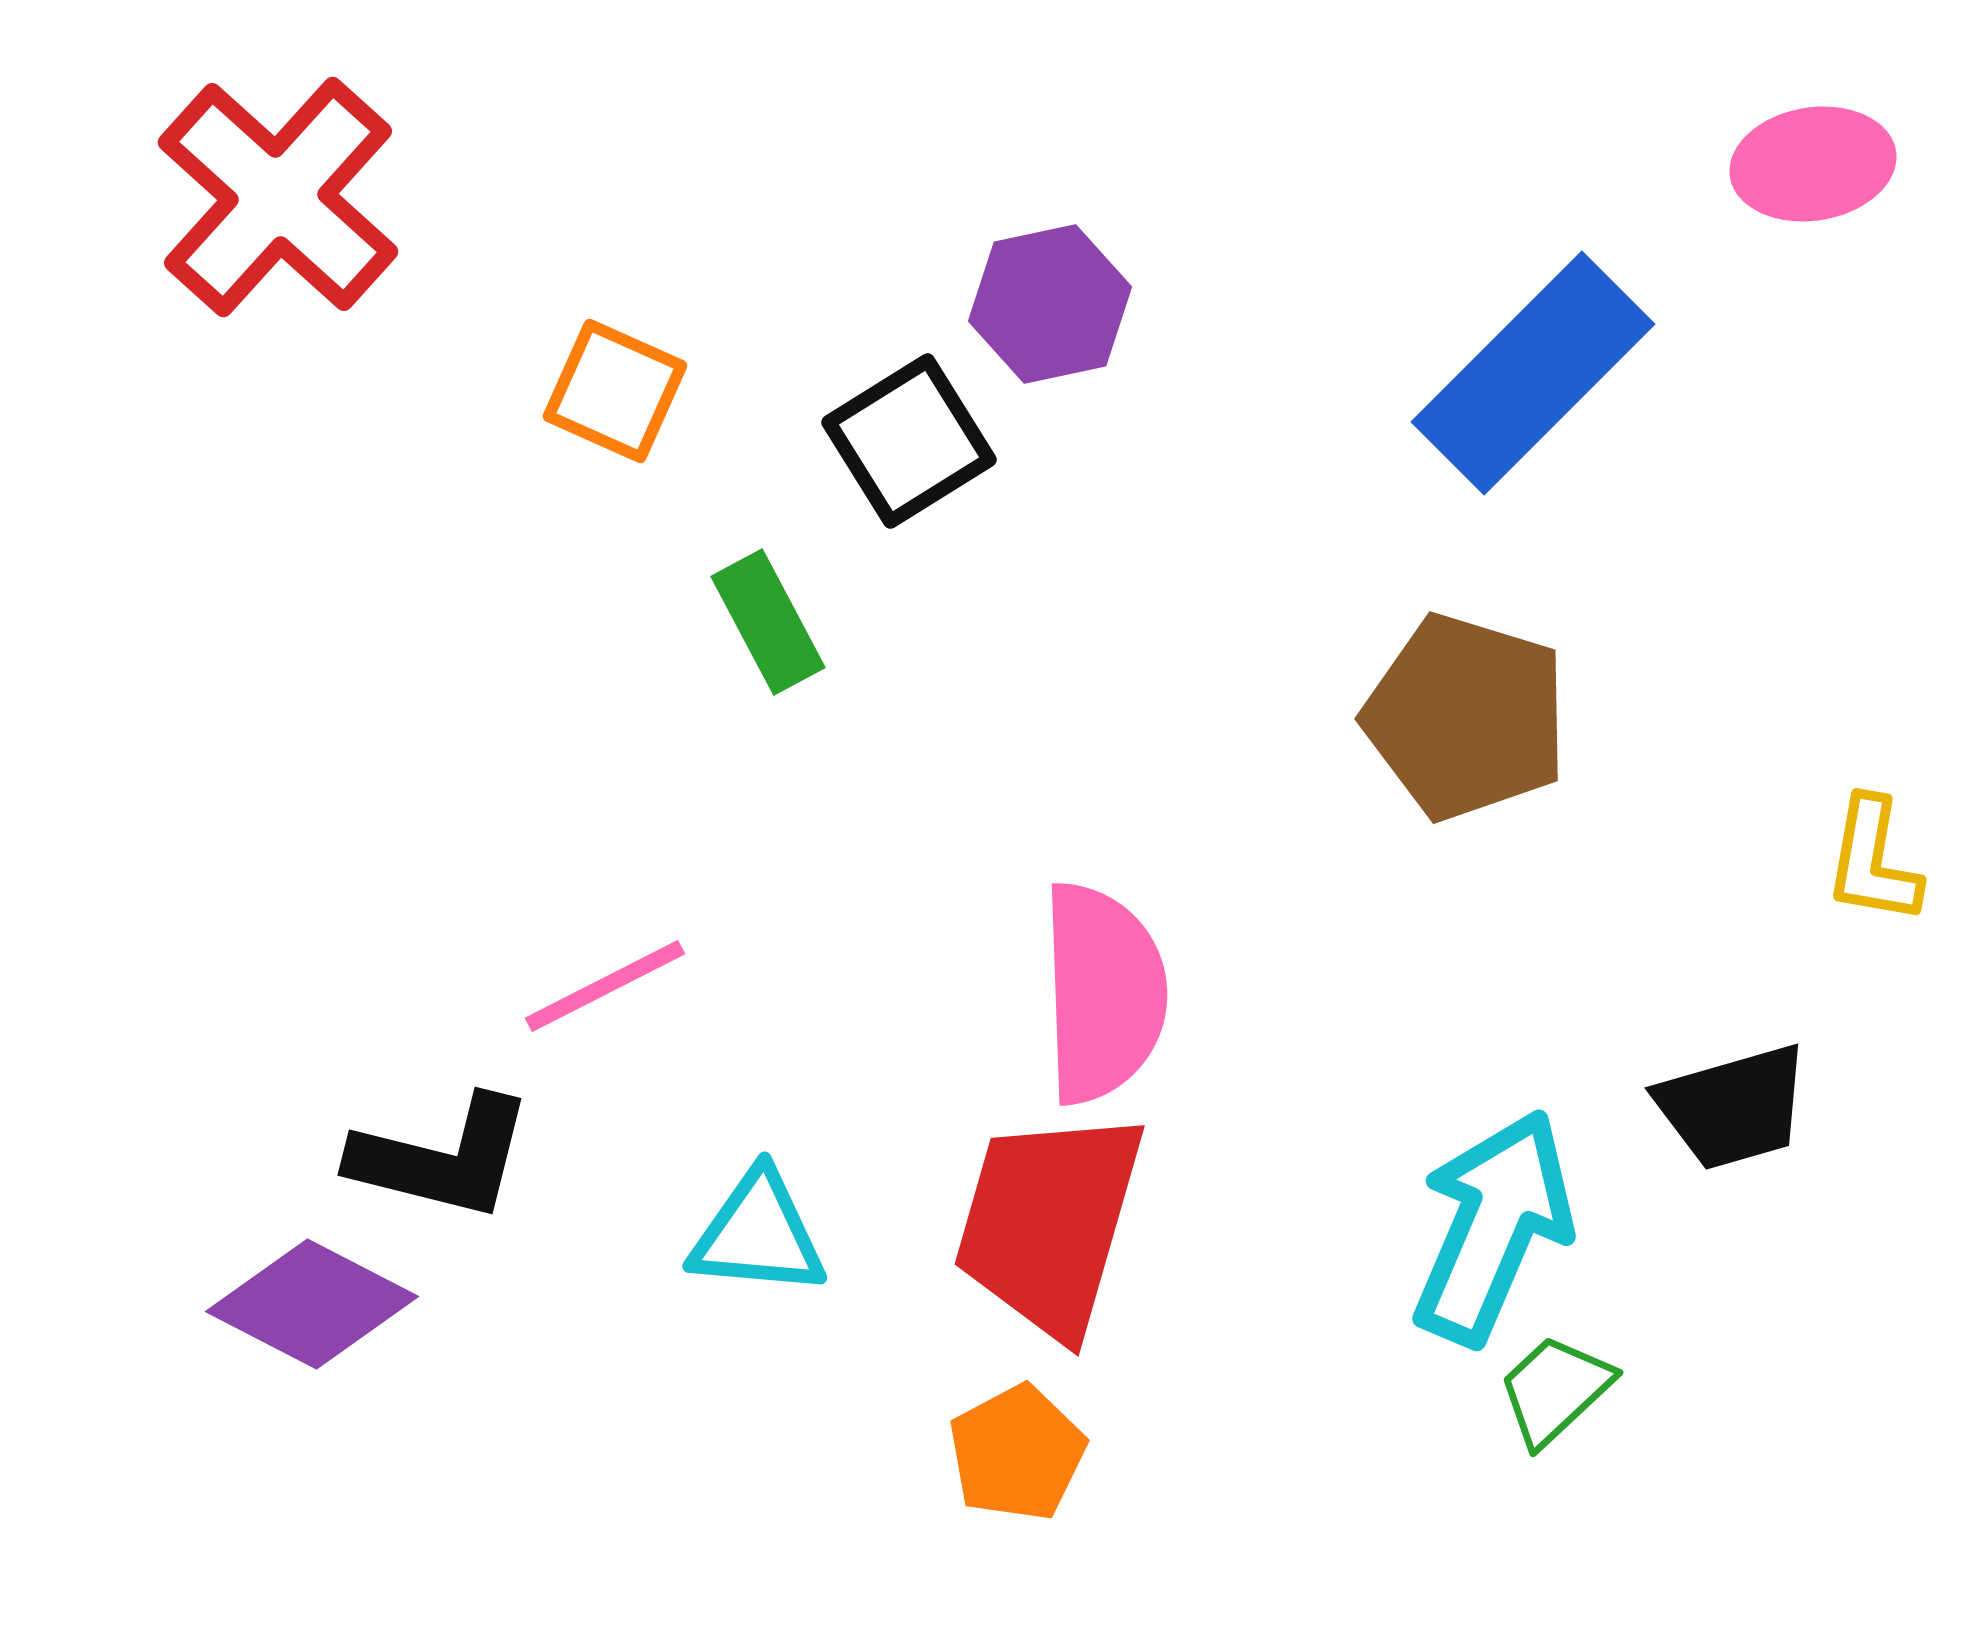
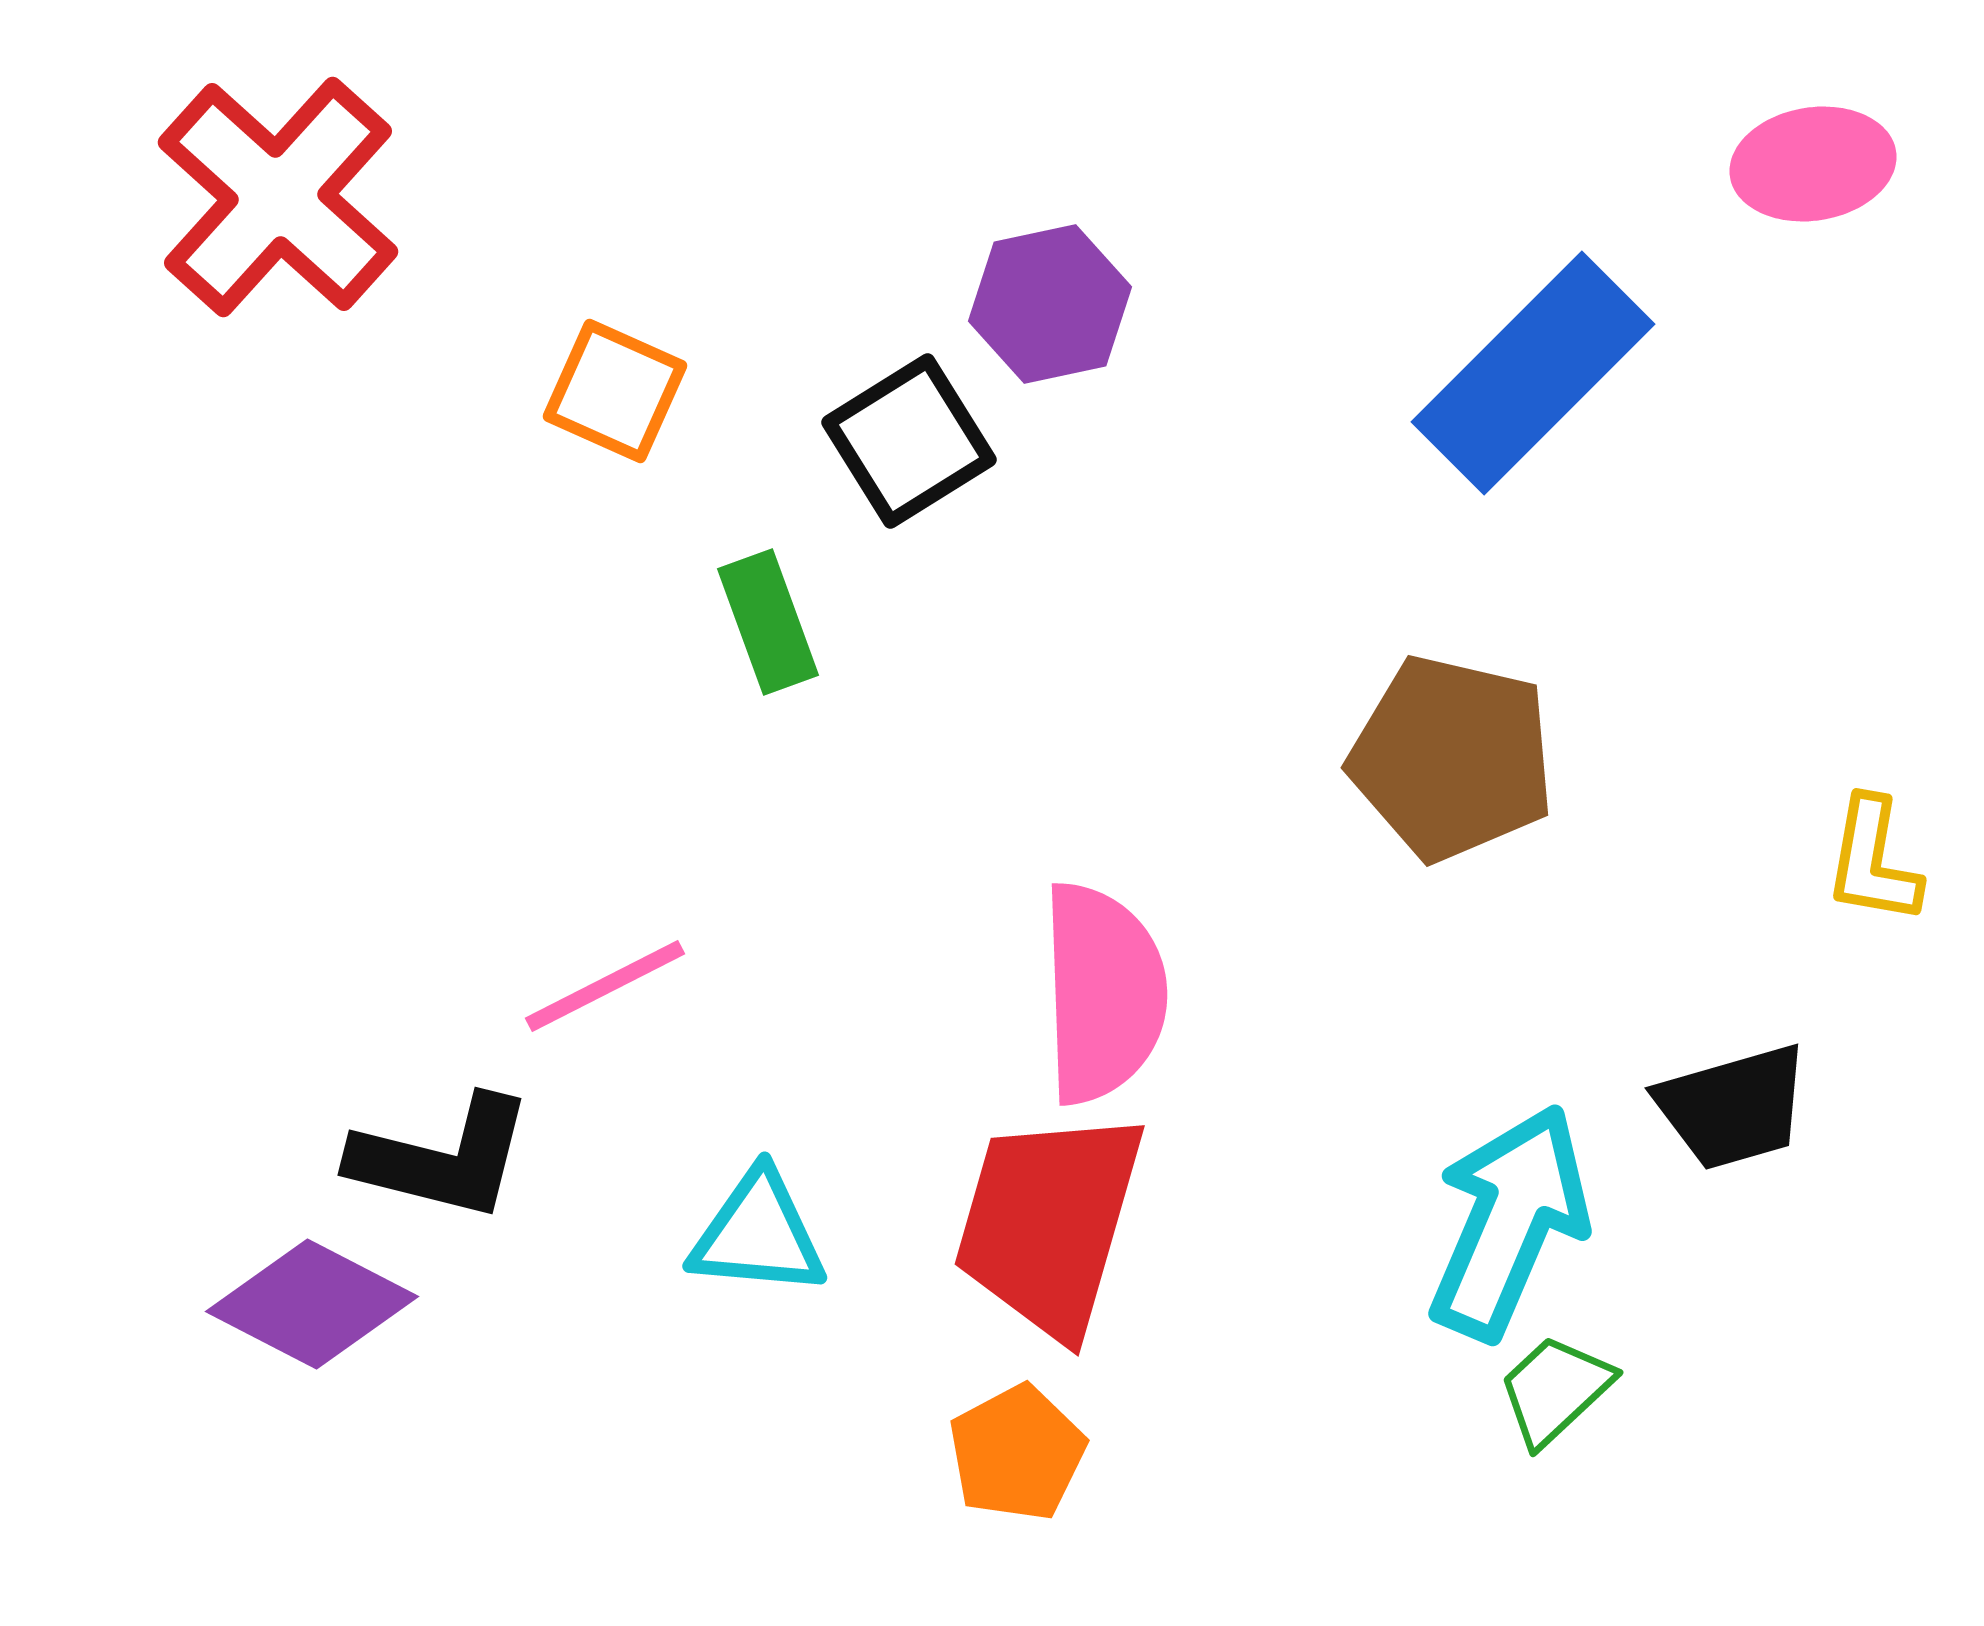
green rectangle: rotated 8 degrees clockwise
brown pentagon: moved 14 px left, 41 px down; rotated 4 degrees counterclockwise
cyan arrow: moved 16 px right, 5 px up
